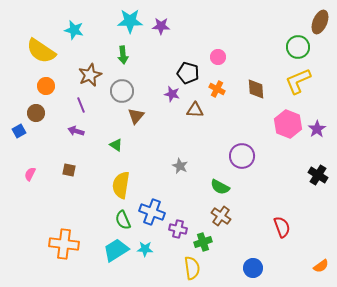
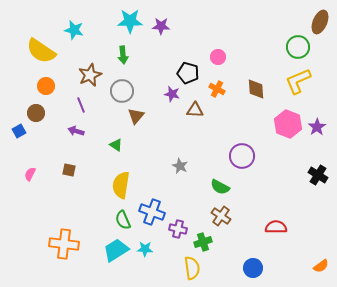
purple star at (317, 129): moved 2 px up
red semicircle at (282, 227): moved 6 px left; rotated 70 degrees counterclockwise
